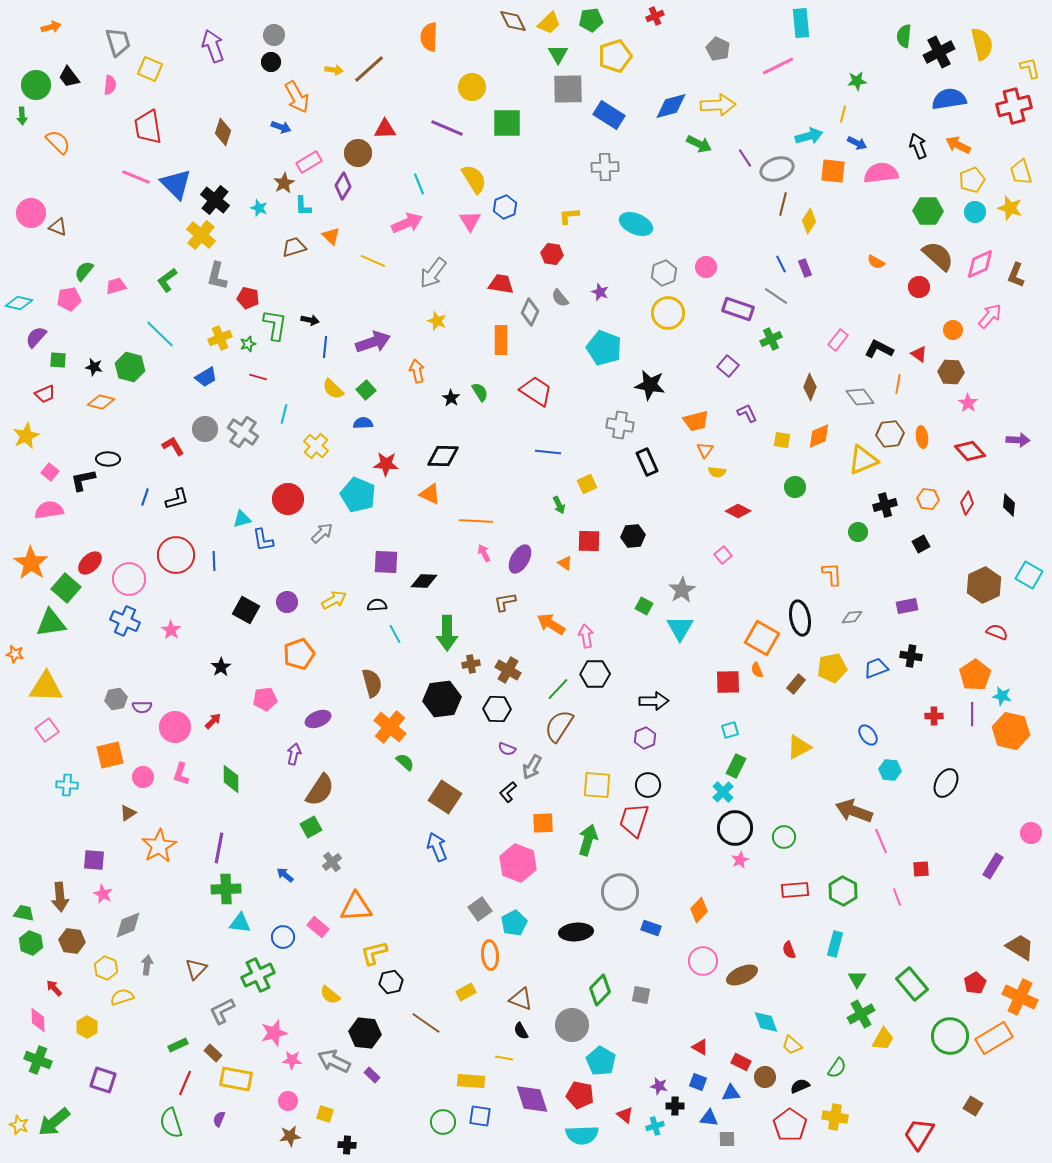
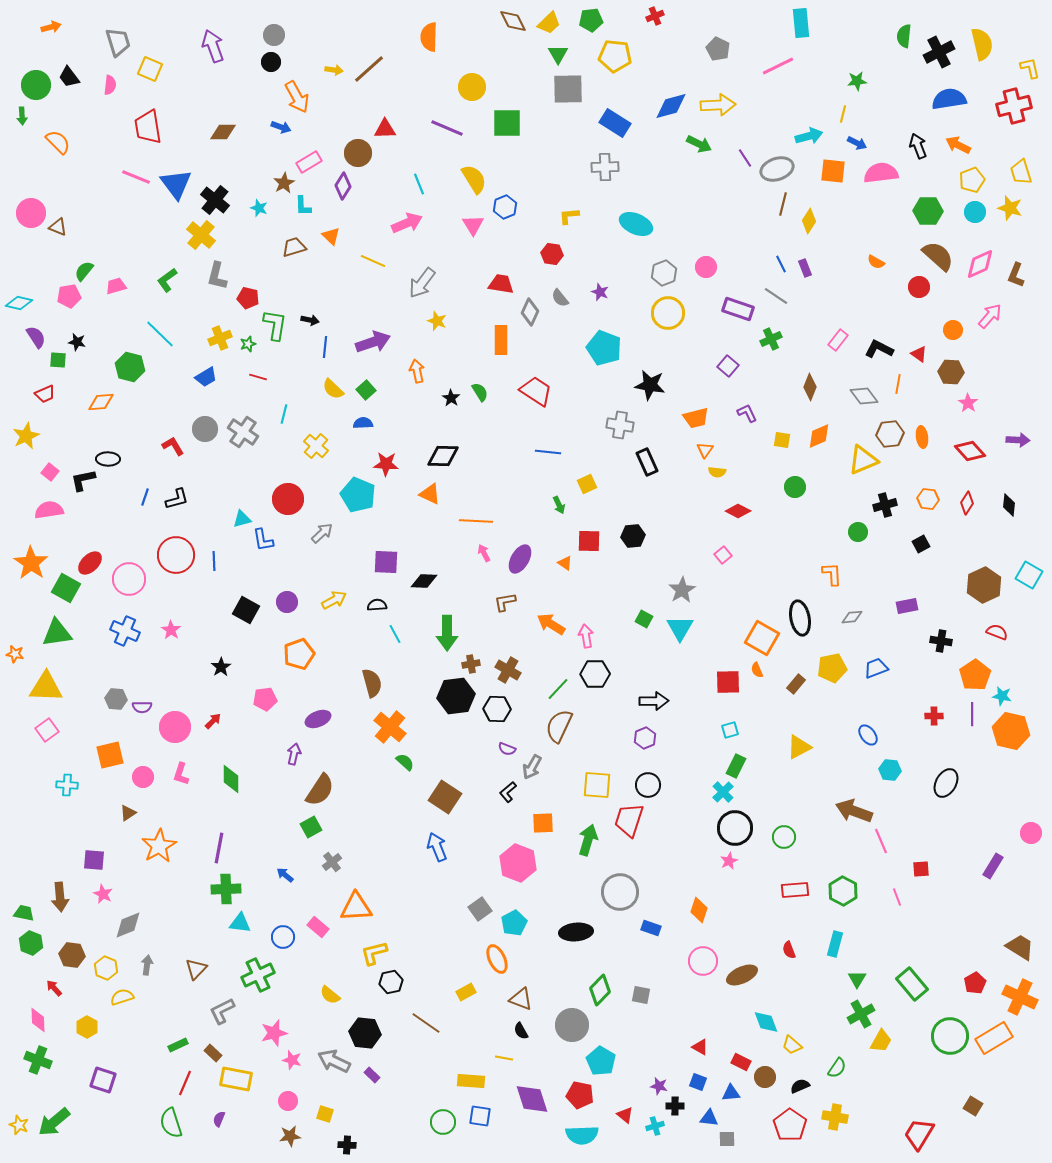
yellow pentagon at (615, 56): rotated 24 degrees clockwise
blue rectangle at (609, 115): moved 6 px right, 8 px down
brown diamond at (223, 132): rotated 72 degrees clockwise
blue triangle at (176, 184): rotated 8 degrees clockwise
pink triangle at (470, 221): moved 3 px right, 4 px down
gray arrow at (433, 273): moved 11 px left, 10 px down
pink pentagon at (69, 299): moved 3 px up
purple semicircle at (36, 337): rotated 105 degrees clockwise
black star at (94, 367): moved 17 px left, 25 px up
gray diamond at (860, 397): moved 4 px right, 1 px up
orange diamond at (101, 402): rotated 20 degrees counterclockwise
orange trapezoid at (696, 421): moved 3 px up
green square at (66, 588): rotated 12 degrees counterclockwise
green square at (644, 606): moved 13 px down
blue cross at (125, 621): moved 10 px down
green triangle at (51, 623): moved 6 px right, 10 px down
black cross at (911, 656): moved 30 px right, 15 px up
gray hexagon at (116, 699): rotated 15 degrees clockwise
black hexagon at (442, 699): moved 14 px right, 3 px up
brown semicircle at (559, 726): rotated 8 degrees counterclockwise
red trapezoid at (634, 820): moved 5 px left
pink star at (740, 860): moved 11 px left, 1 px down
orange diamond at (699, 910): rotated 25 degrees counterclockwise
brown hexagon at (72, 941): moved 14 px down
orange ellipse at (490, 955): moved 7 px right, 4 px down; rotated 20 degrees counterclockwise
yellow trapezoid at (883, 1039): moved 2 px left, 2 px down
pink star at (292, 1060): rotated 12 degrees clockwise
